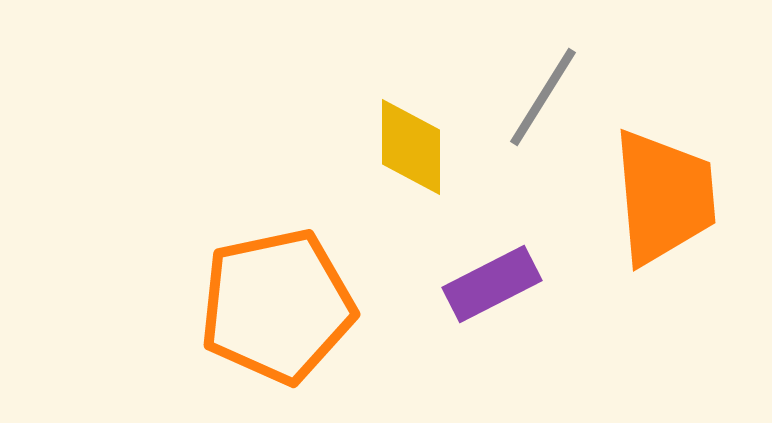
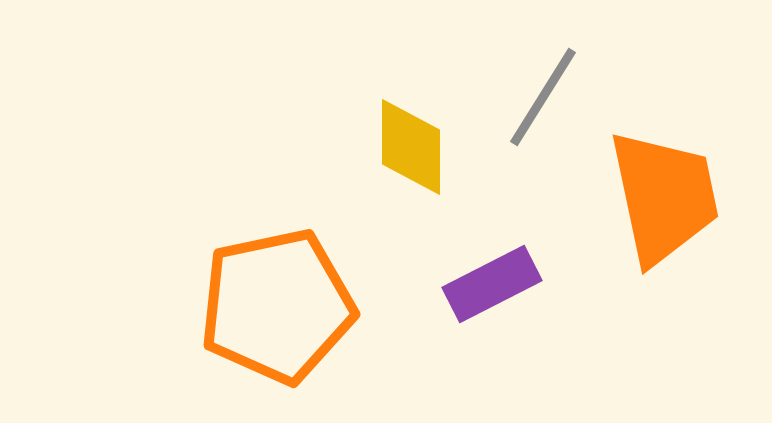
orange trapezoid: rotated 7 degrees counterclockwise
